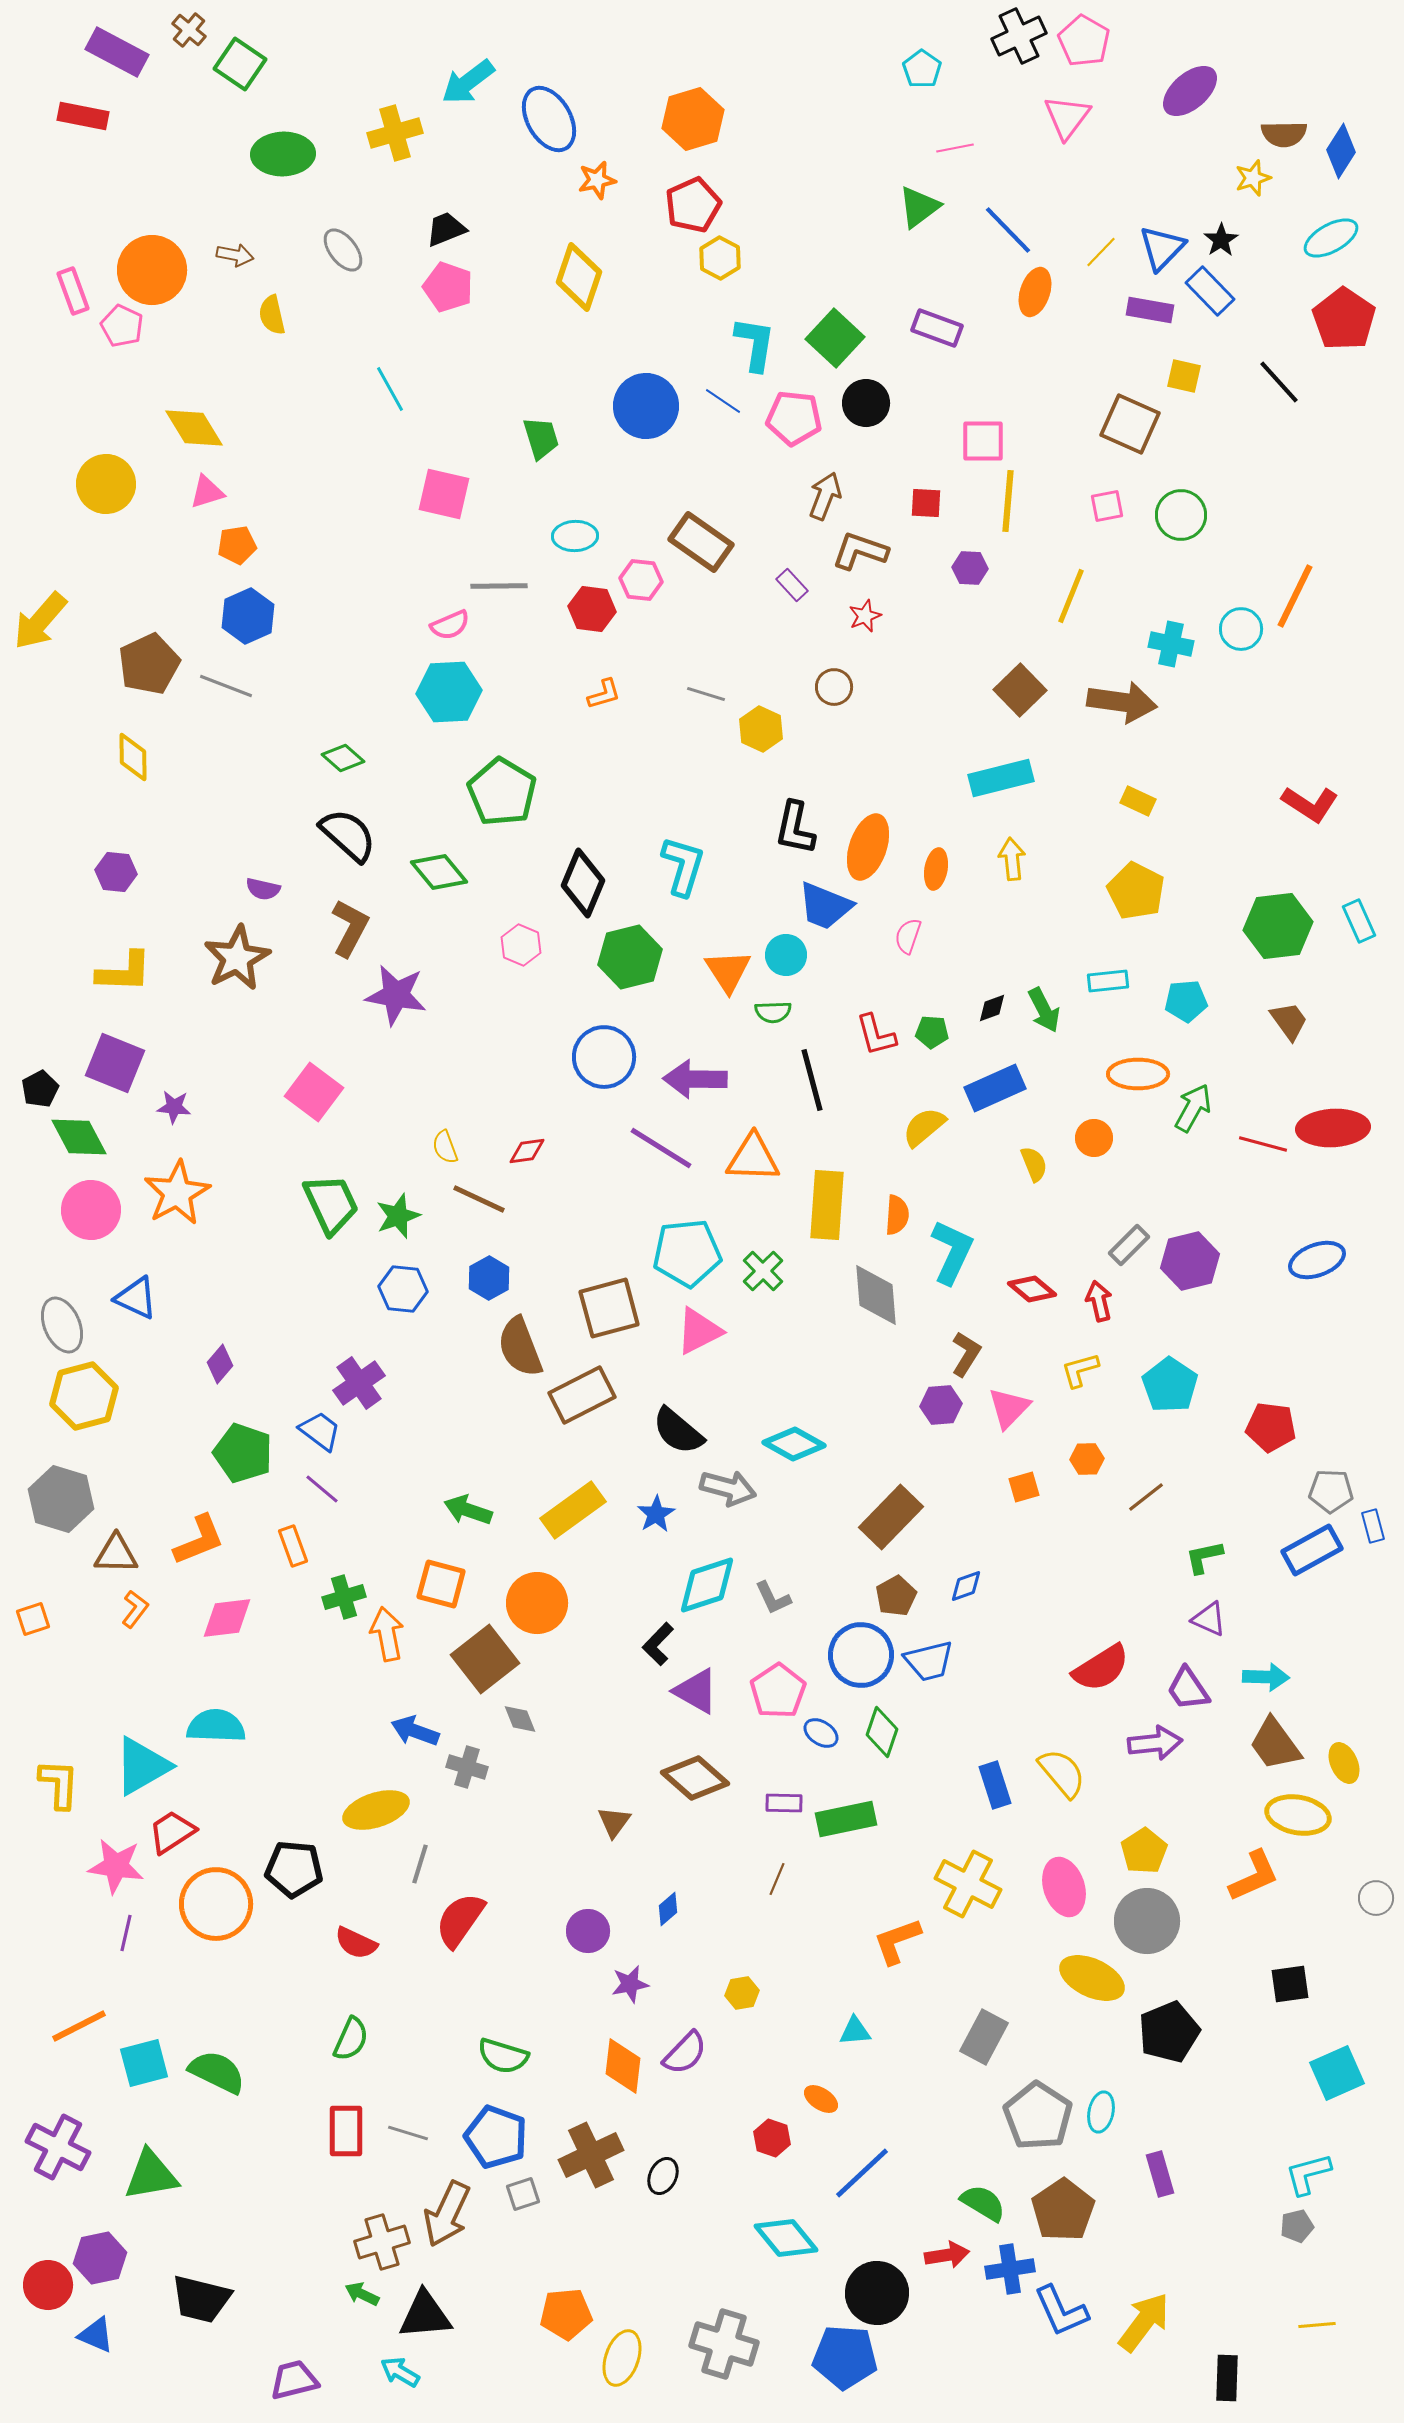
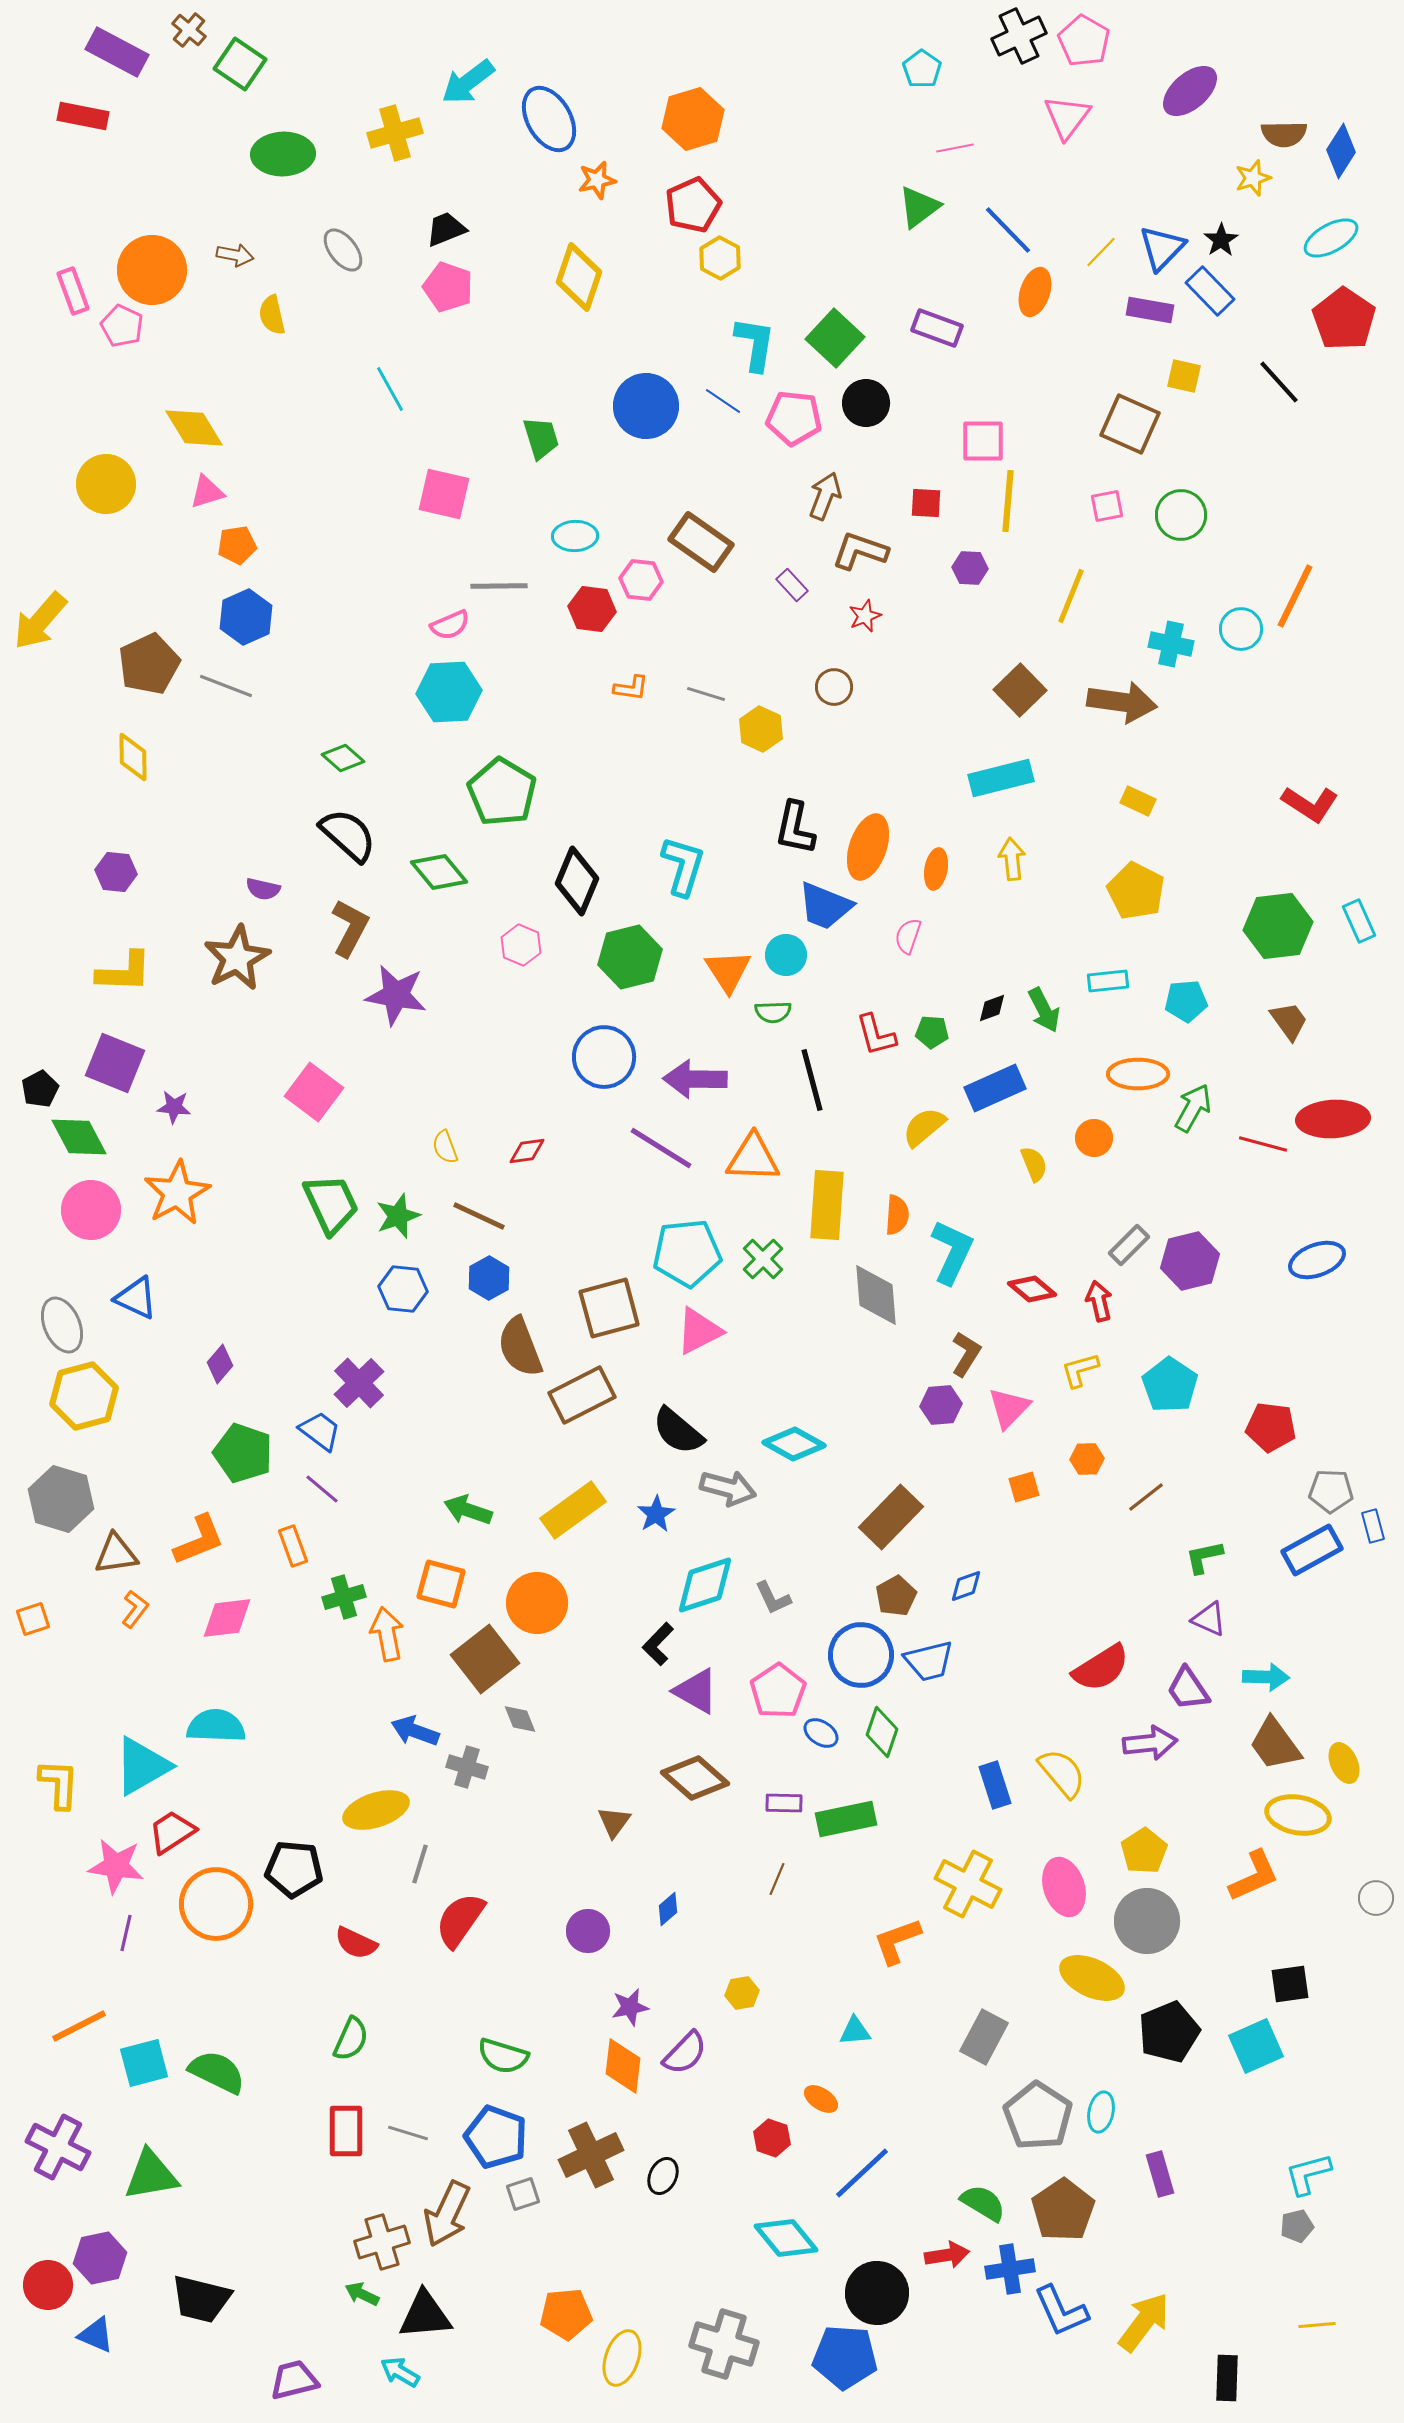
blue hexagon at (248, 616): moved 2 px left, 1 px down
orange L-shape at (604, 694): moved 27 px right, 6 px up; rotated 24 degrees clockwise
black diamond at (583, 883): moved 6 px left, 2 px up
red ellipse at (1333, 1128): moved 9 px up
brown line at (479, 1199): moved 17 px down
green cross at (763, 1271): moved 12 px up
purple cross at (359, 1383): rotated 9 degrees counterclockwise
brown triangle at (116, 1554): rotated 9 degrees counterclockwise
cyan diamond at (707, 1585): moved 2 px left
purple arrow at (1155, 1743): moved 5 px left
purple star at (630, 1984): moved 23 px down
cyan square at (1337, 2073): moved 81 px left, 27 px up
